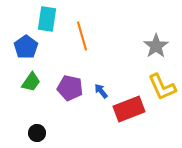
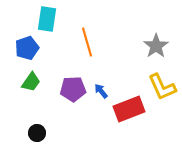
orange line: moved 5 px right, 6 px down
blue pentagon: moved 1 px right, 1 px down; rotated 15 degrees clockwise
purple pentagon: moved 3 px right, 1 px down; rotated 15 degrees counterclockwise
